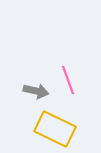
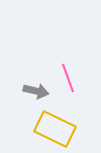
pink line: moved 2 px up
